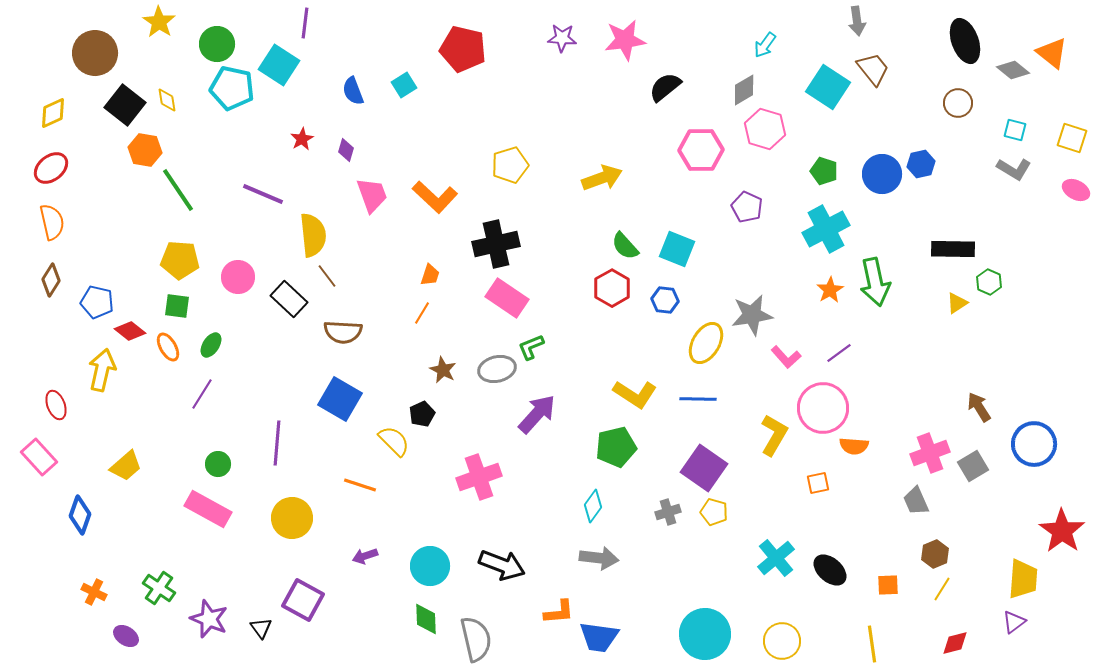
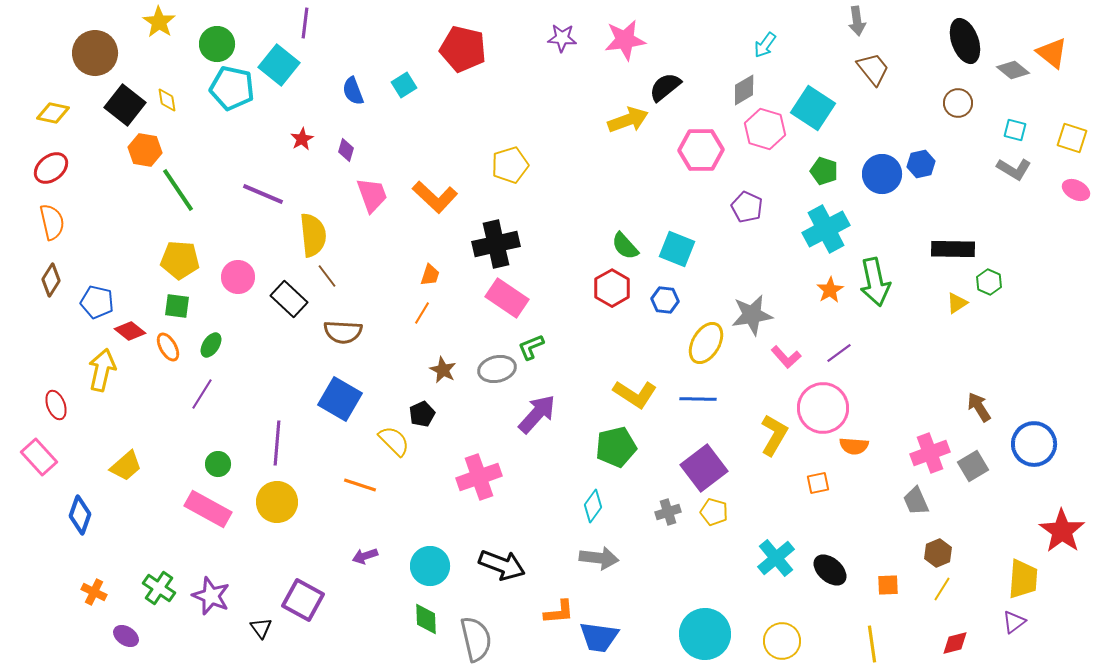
cyan square at (279, 65): rotated 6 degrees clockwise
cyan square at (828, 87): moved 15 px left, 21 px down
yellow diamond at (53, 113): rotated 36 degrees clockwise
yellow arrow at (602, 178): moved 26 px right, 58 px up
purple square at (704, 468): rotated 18 degrees clockwise
yellow circle at (292, 518): moved 15 px left, 16 px up
brown hexagon at (935, 554): moved 3 px right, 1 px up
purple star at (209, 619): moved 2 px right, 23 px up
